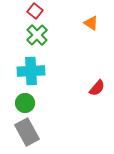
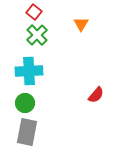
red square: moved 1 px left, 1 px down
orange triangle: moved 10 px left, 1 px down; rotated 28 degrees clockwise
cyan cross: moved 2 px left
red semicircle: moved 1 px left, 7 px down
gray rectangle: rotated 40 degrees clockwise
